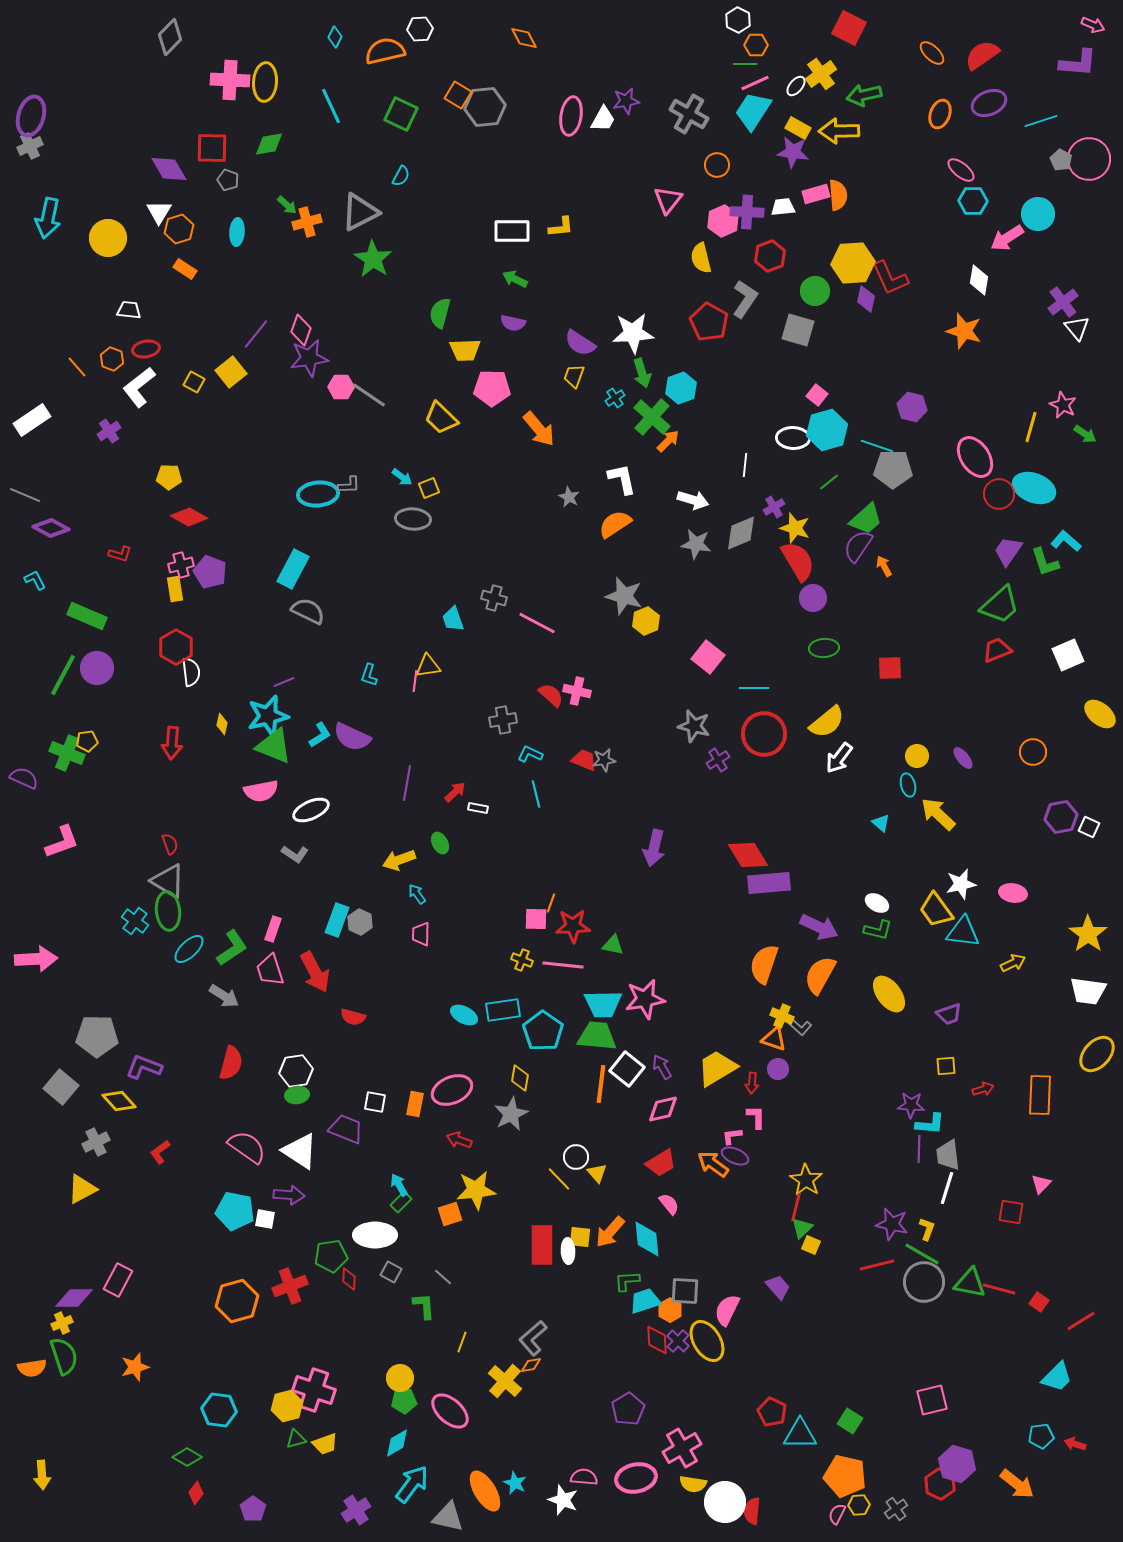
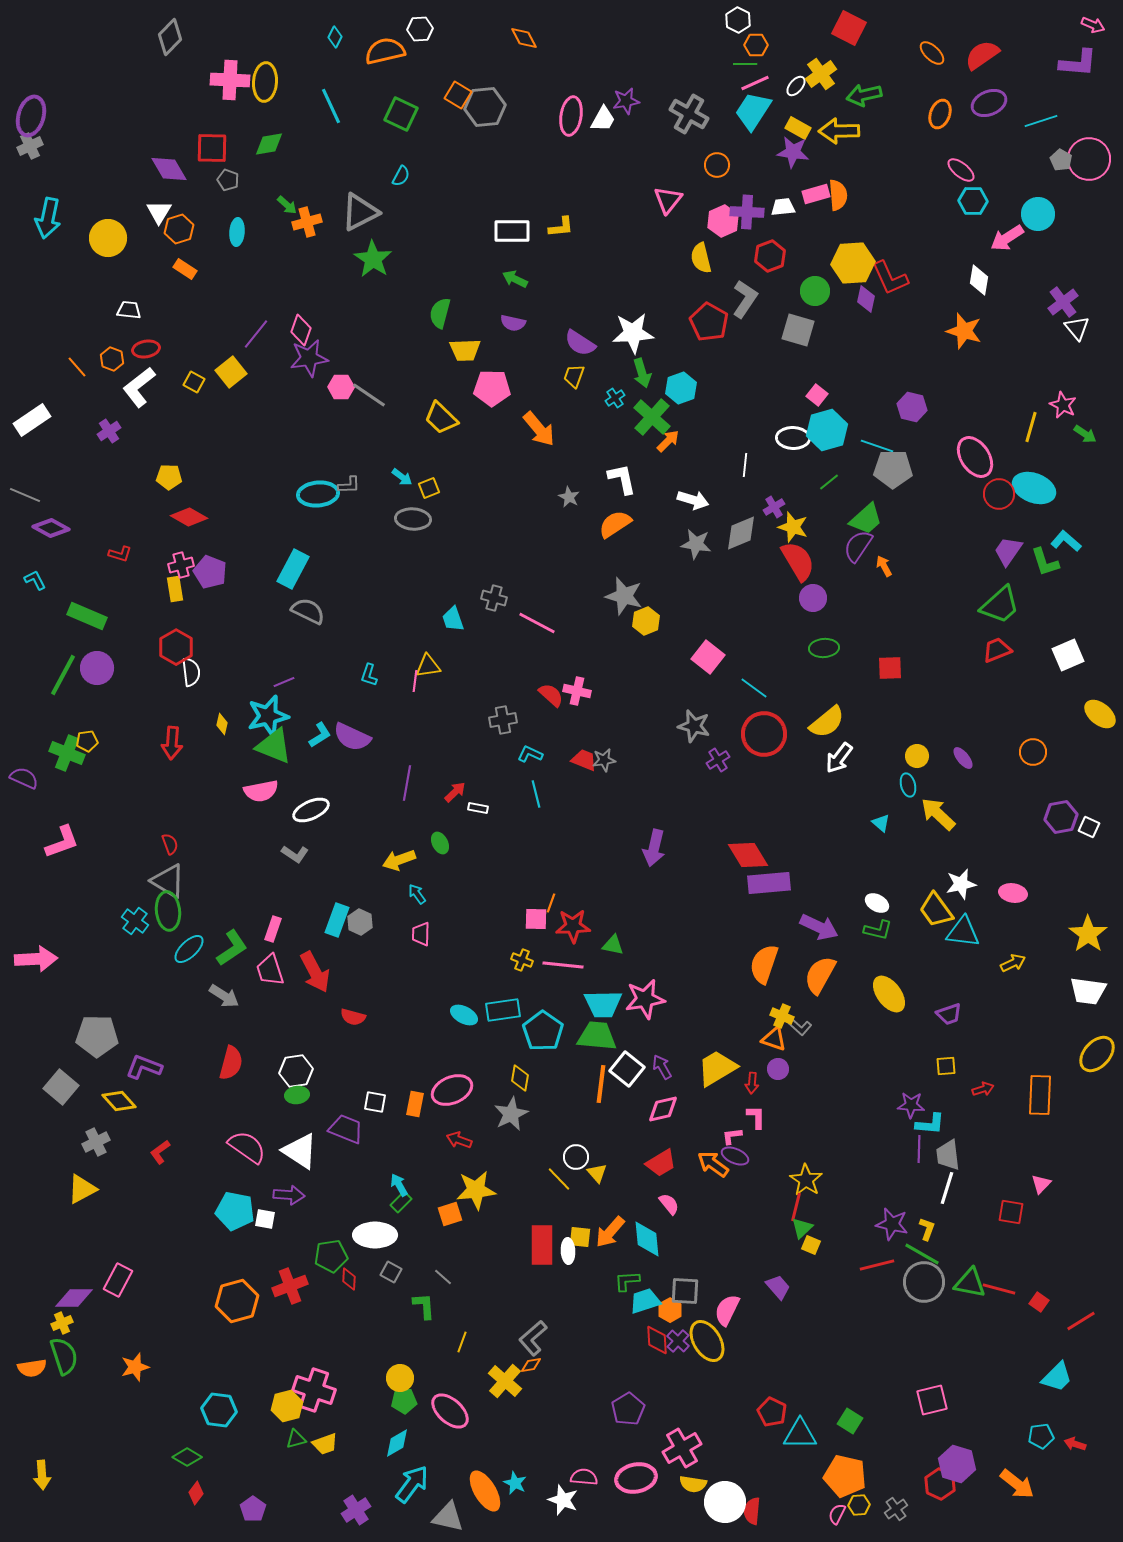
yellow star at (795, 528): moved 2 px left, 1 px up
cyan line at (754, 688): rotated 36 degrees clockwise
